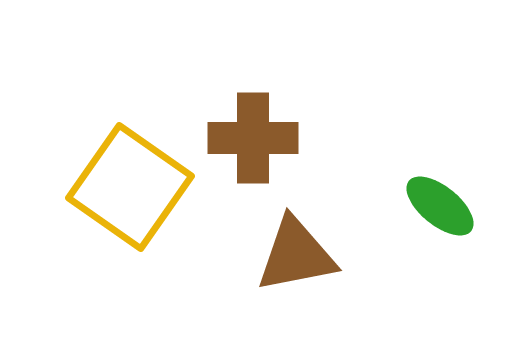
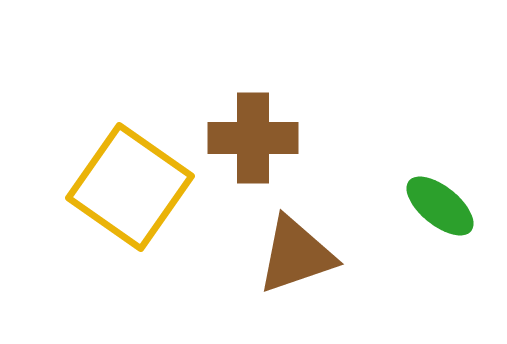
brown triangle: rotated 8 degrees counterclockwise
